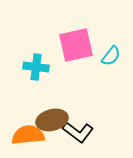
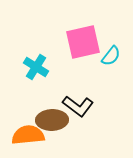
pink square: moved 7 px right, 3 px up
cyan cross: rotated 25 degrees clockwise
brown ellipse: rotated 12 degrees clockwise
black L-shape: moved 26 px up
